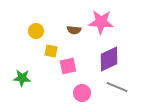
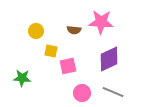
gray line: moved 4 px left, 5 px down
